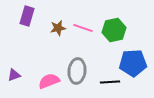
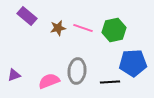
purple rectangle: rotated 66 degrees counterclockwise
